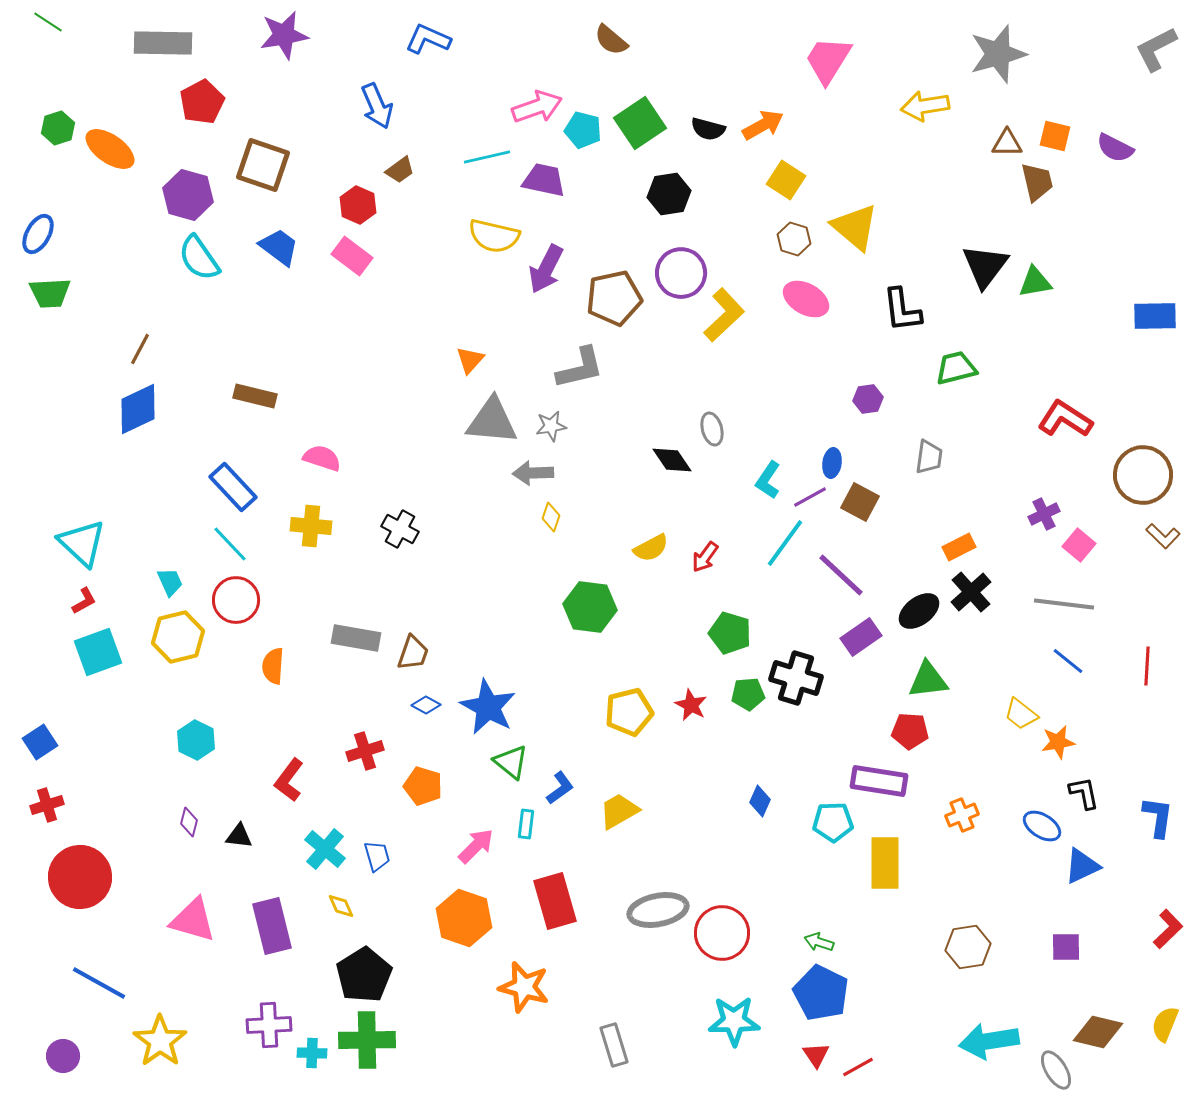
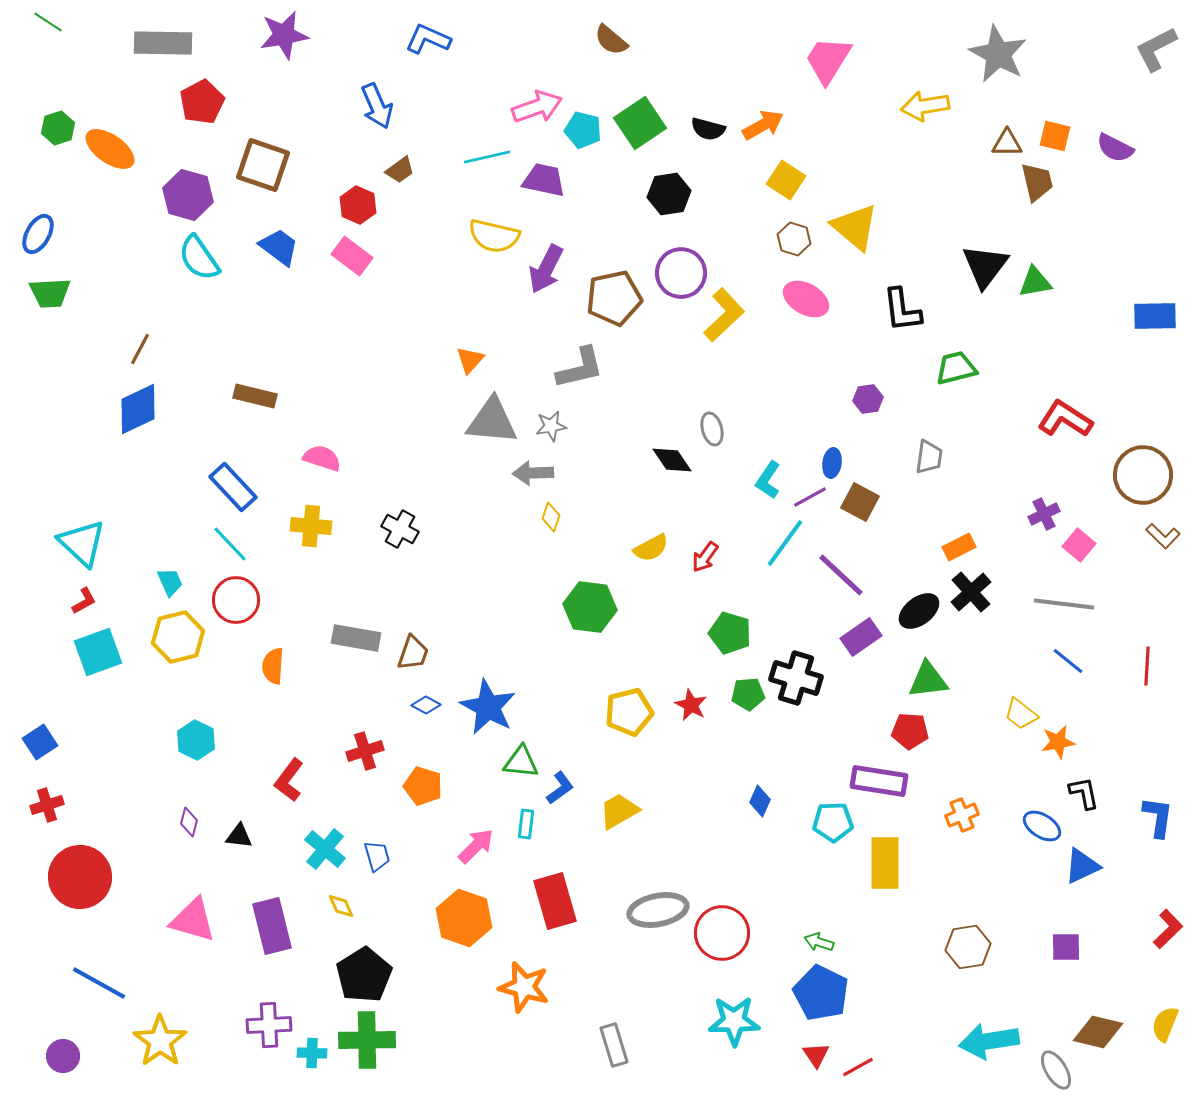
gray star at (998, 54): rotated 28 degrees counterclockwise
green triangle at (511, 762): moved 10 px right; rotated 33 degrees counterclockwise
